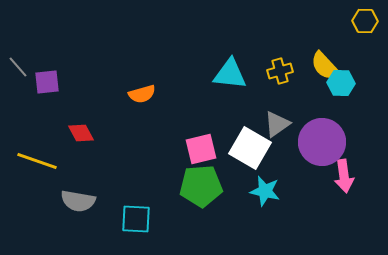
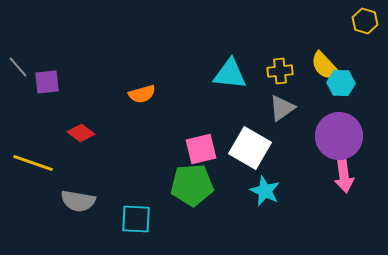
yellow hexagon: rotated 15 degrees clockwise
yellow cross: rotated 10 degrees clockwise
gray triangle: moved 5 px right, 16 px up
red diamond: rotated 24 degrees counterclockwise
purple circle: moved 17 px right, 6 px up
yellow line: moved 4 px left, 2 px down
green pentagon: moved 9 px left, 1 px up
cyan star: rotated 12 degrees clockwise
